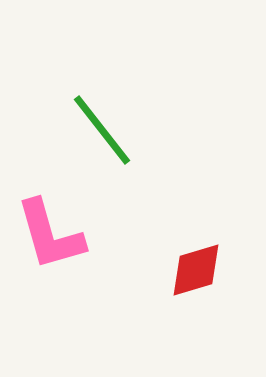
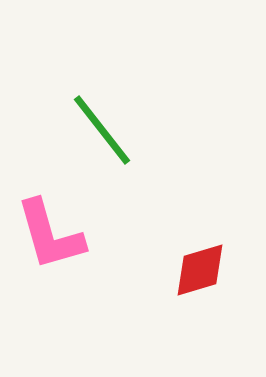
red diamond: moved 4 px right
